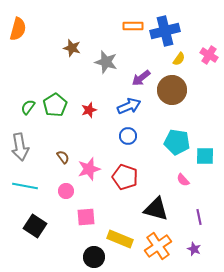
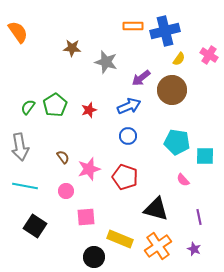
orange semicircle: moved 3 px down; rotated 50 degrees counterclockwise
brown star: rotated 12 degrees counterclockwise
